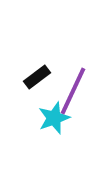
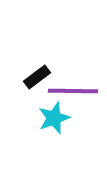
purple line: rotated 66 degrees clockwise
